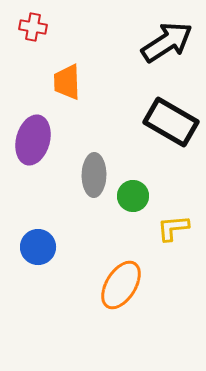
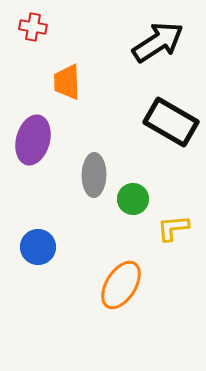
black arrow: moved 9 px left
green circle: moved 3 px down
